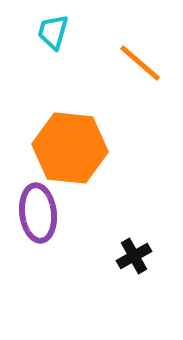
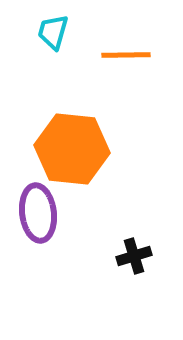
orange line: moved 14 px left, 8 px up; rotated 42 degrees counterclockwise
orange hexagon: moved 2 px right, 1 px down
black cross: rotated 12 degrees clockwise
